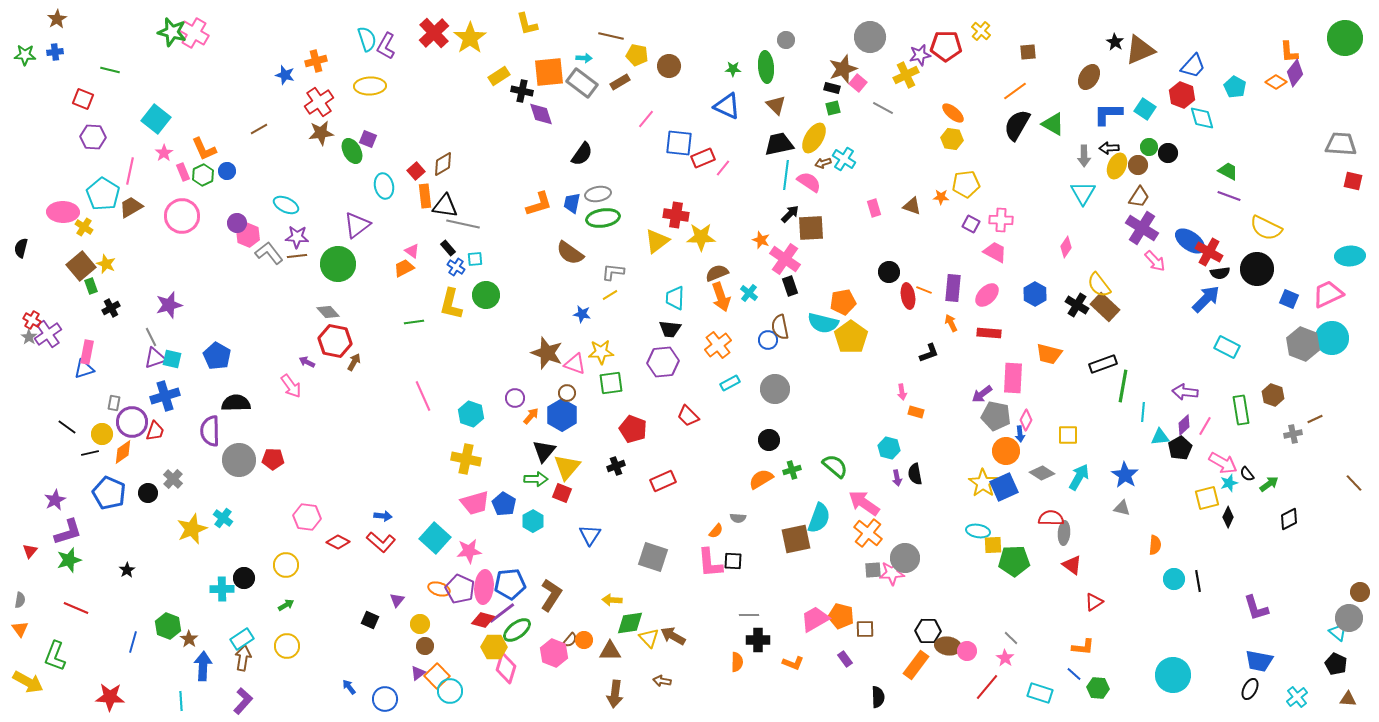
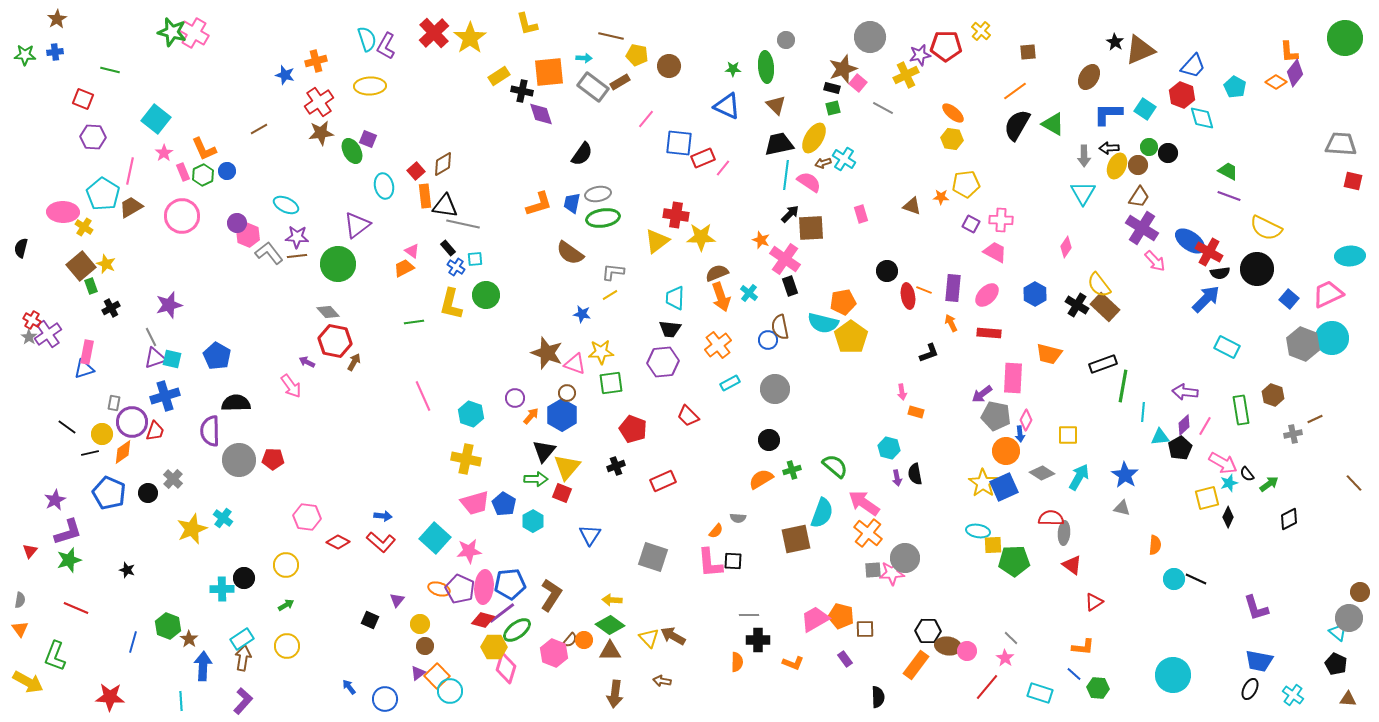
gray rectangle at (582, 83): moved 11 px right, 4 px down
pink rectangle at (874, 208): moved 13 px left, 6 px down
black circle at (889, 272): moved 2 px left, 1 px up
blue square at (1289, 299): rotated 18 degrees clockwise
cyan semicircle at (819, 518): moved 3 px right, 5 px up
black star at (127, 570): rotated 21 degrees counterclockwise
black line at (1198, 581): moved 2 px left, 2 px up; rotated 55 degrees counterclockwise
green diamond at (630, 623): moved 20 px left, 2 px down; rotated 44 degrees clockwise
cyan cross at (1297, 697): moved 4 px left, 2 px up; rotated 15 degrees counterclockwise
